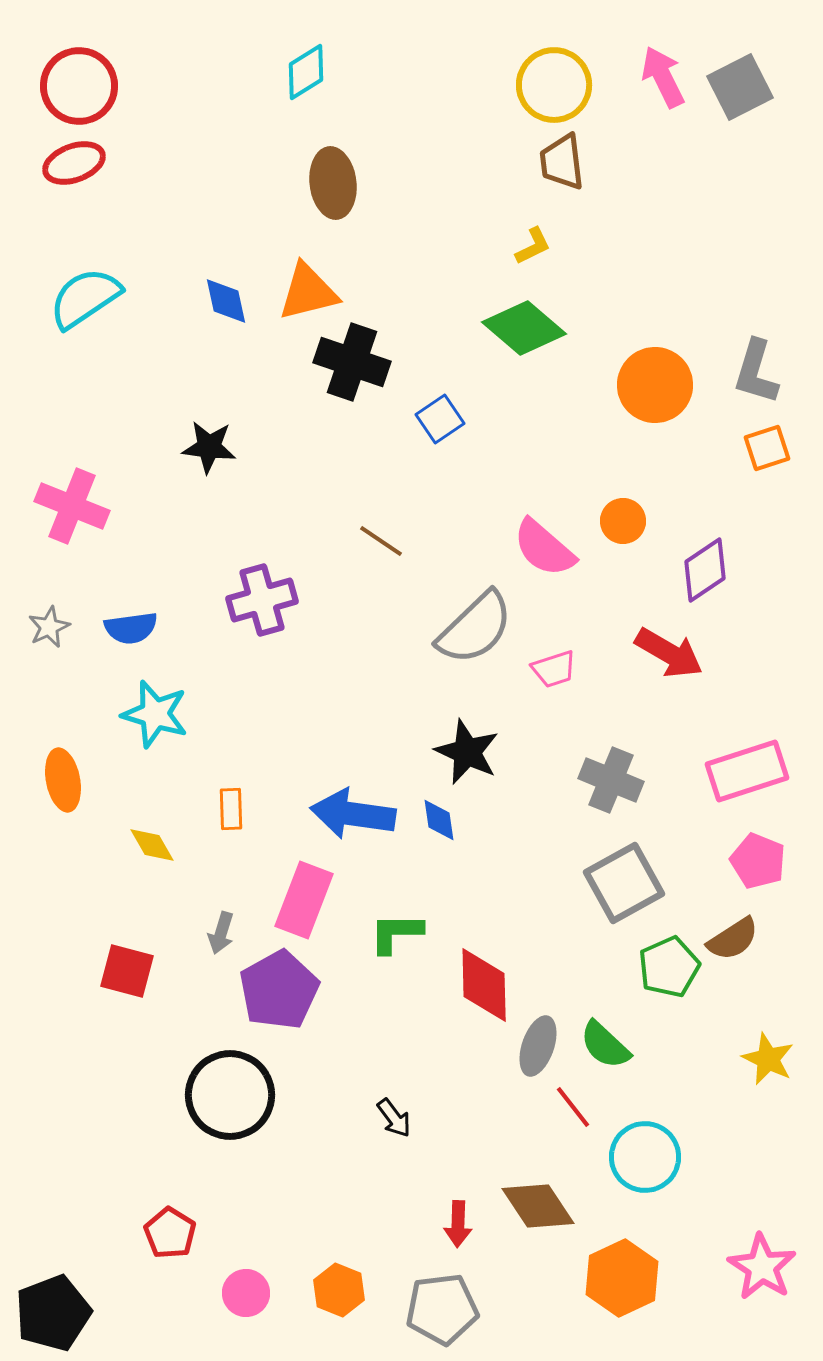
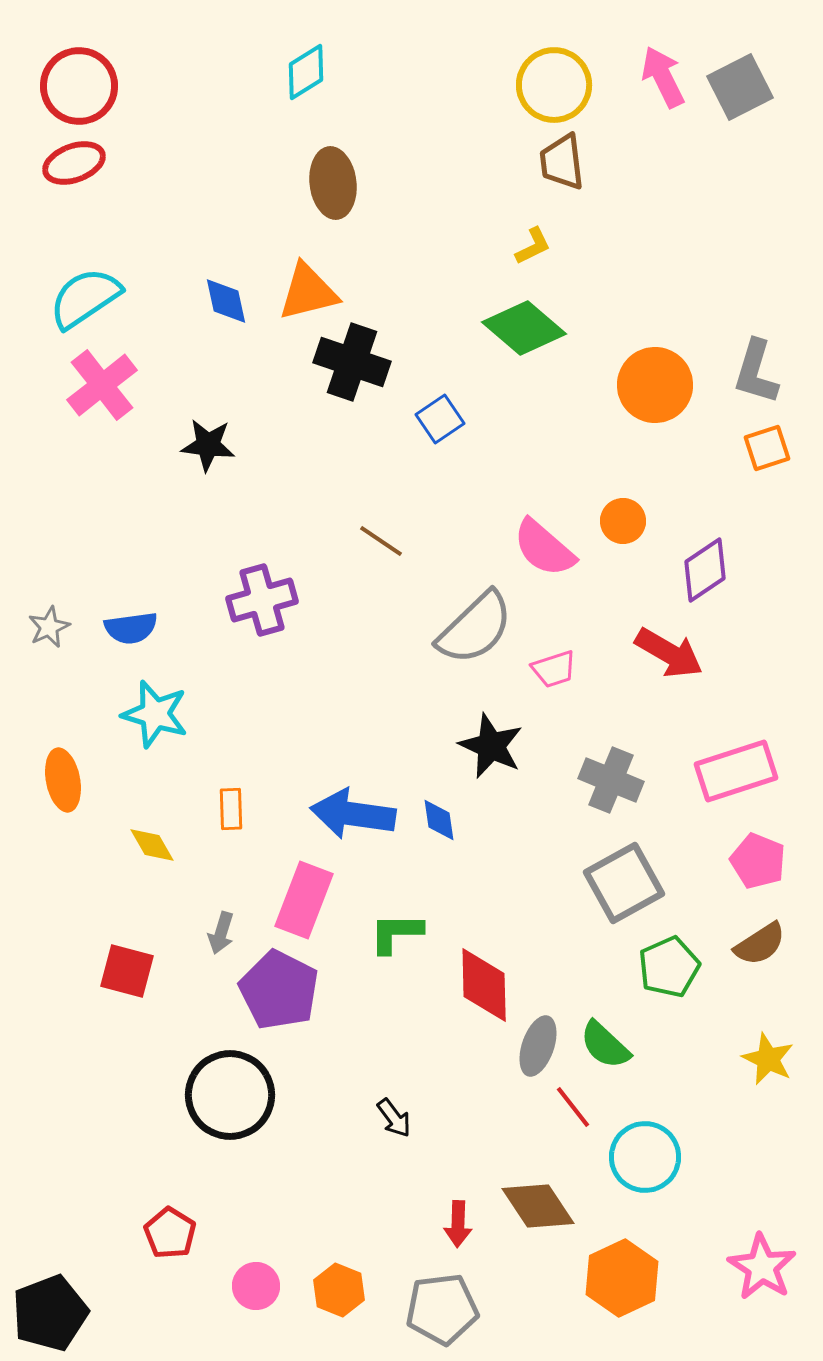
black star at (209, 447): moved 1 px left, 2 px up
pink cross at (72, 506): moved 30 px right, 121 px up; rotated 30 degrees clockwise
black star at (467, 752): moved 24 px right, 6 px up
pink rectangle at (747, 771): moved 11 px left
brown semicircle at (733, 939): moved 27 px right, 5 px down
purple pentagon at (279, 990): rotated 16 degrees counterclockwise
pink circle at (246, 1293): moved 10 px right, 7 px up
black pentagon at (53, 1313): moved 3 px left
